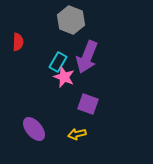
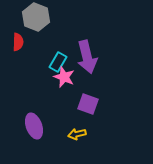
gray hexagon: moved 35 px left, 3 px up
purple arrow: rotated 36 degrees counterclockwise
purple ellipse: moved 3 px up; rotated 20 degrees clockwise
